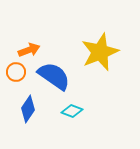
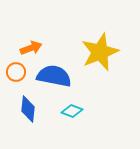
orange arrow: moved 2 px right, 2 px up
blue semicircle: rotated 24 degrees counterclockwise
blue diamond: rotated 28 degrees counterclockwise
